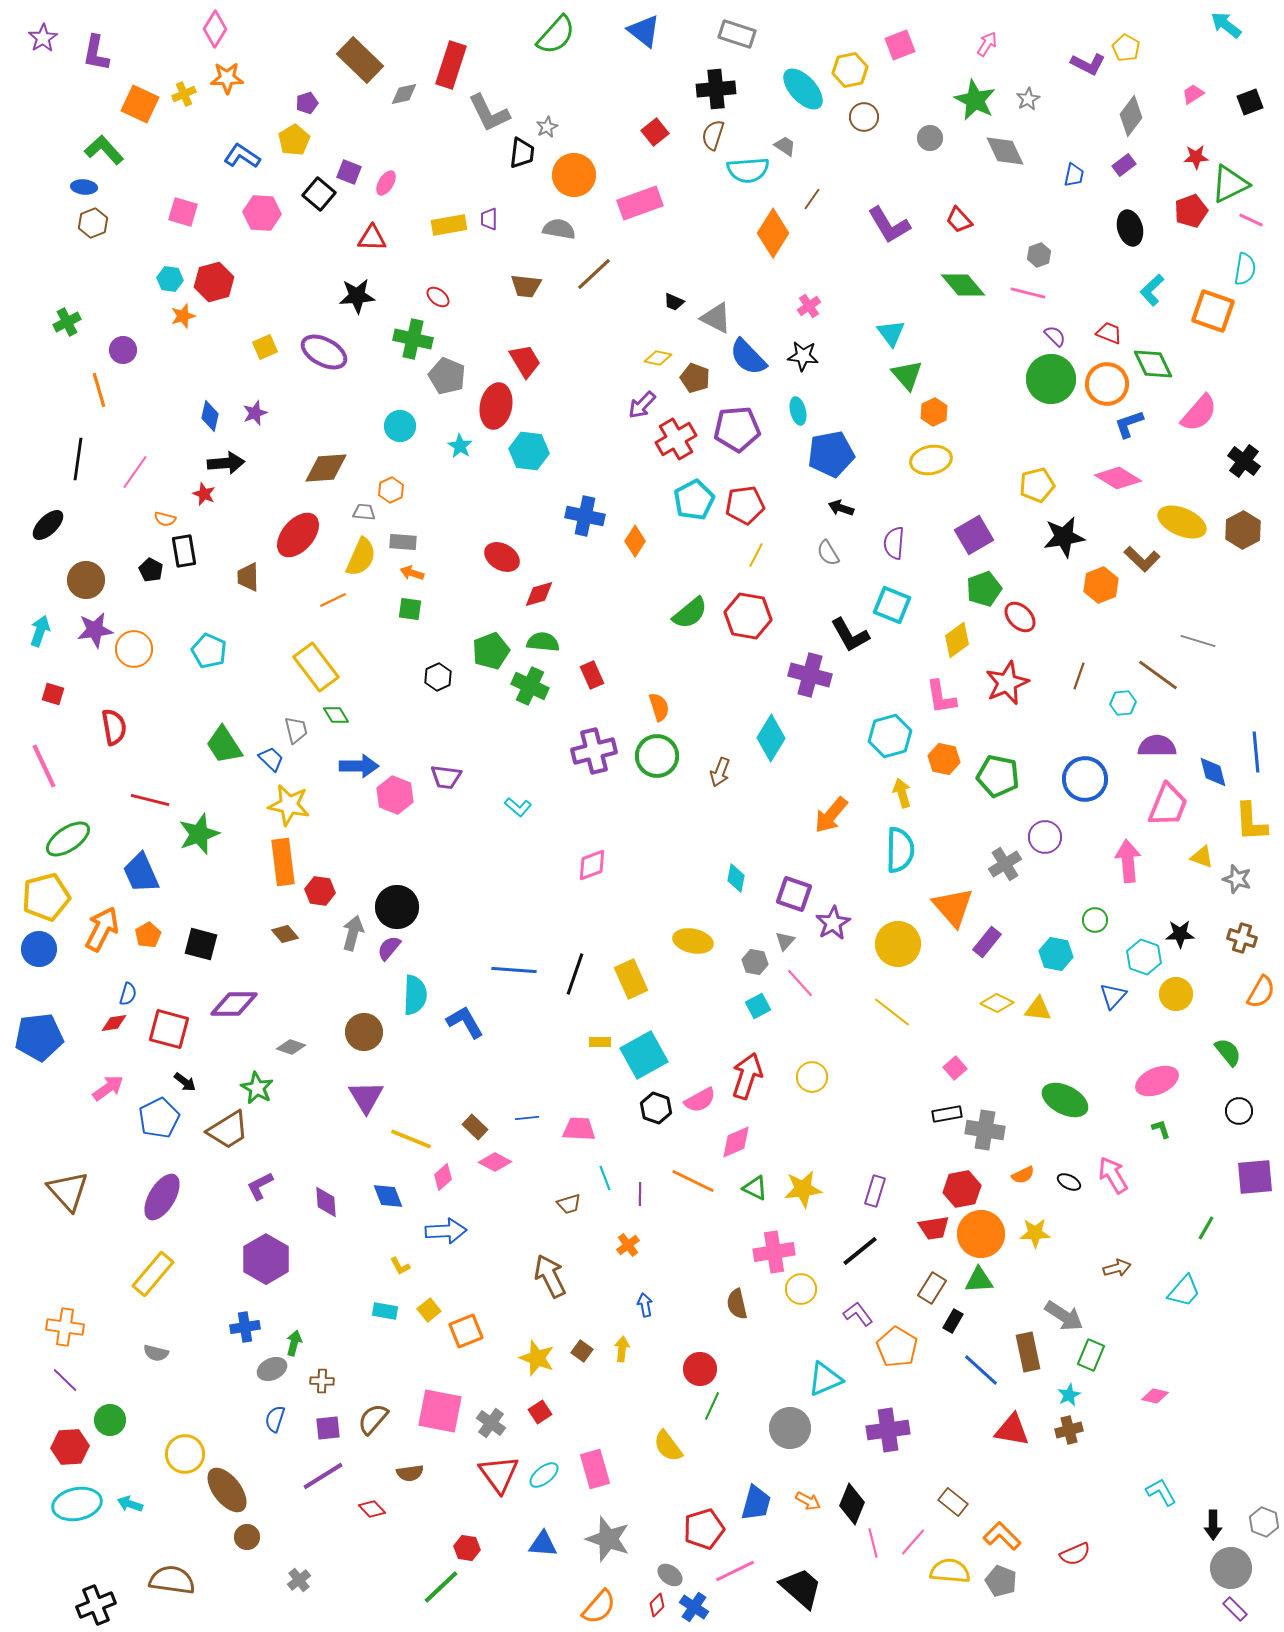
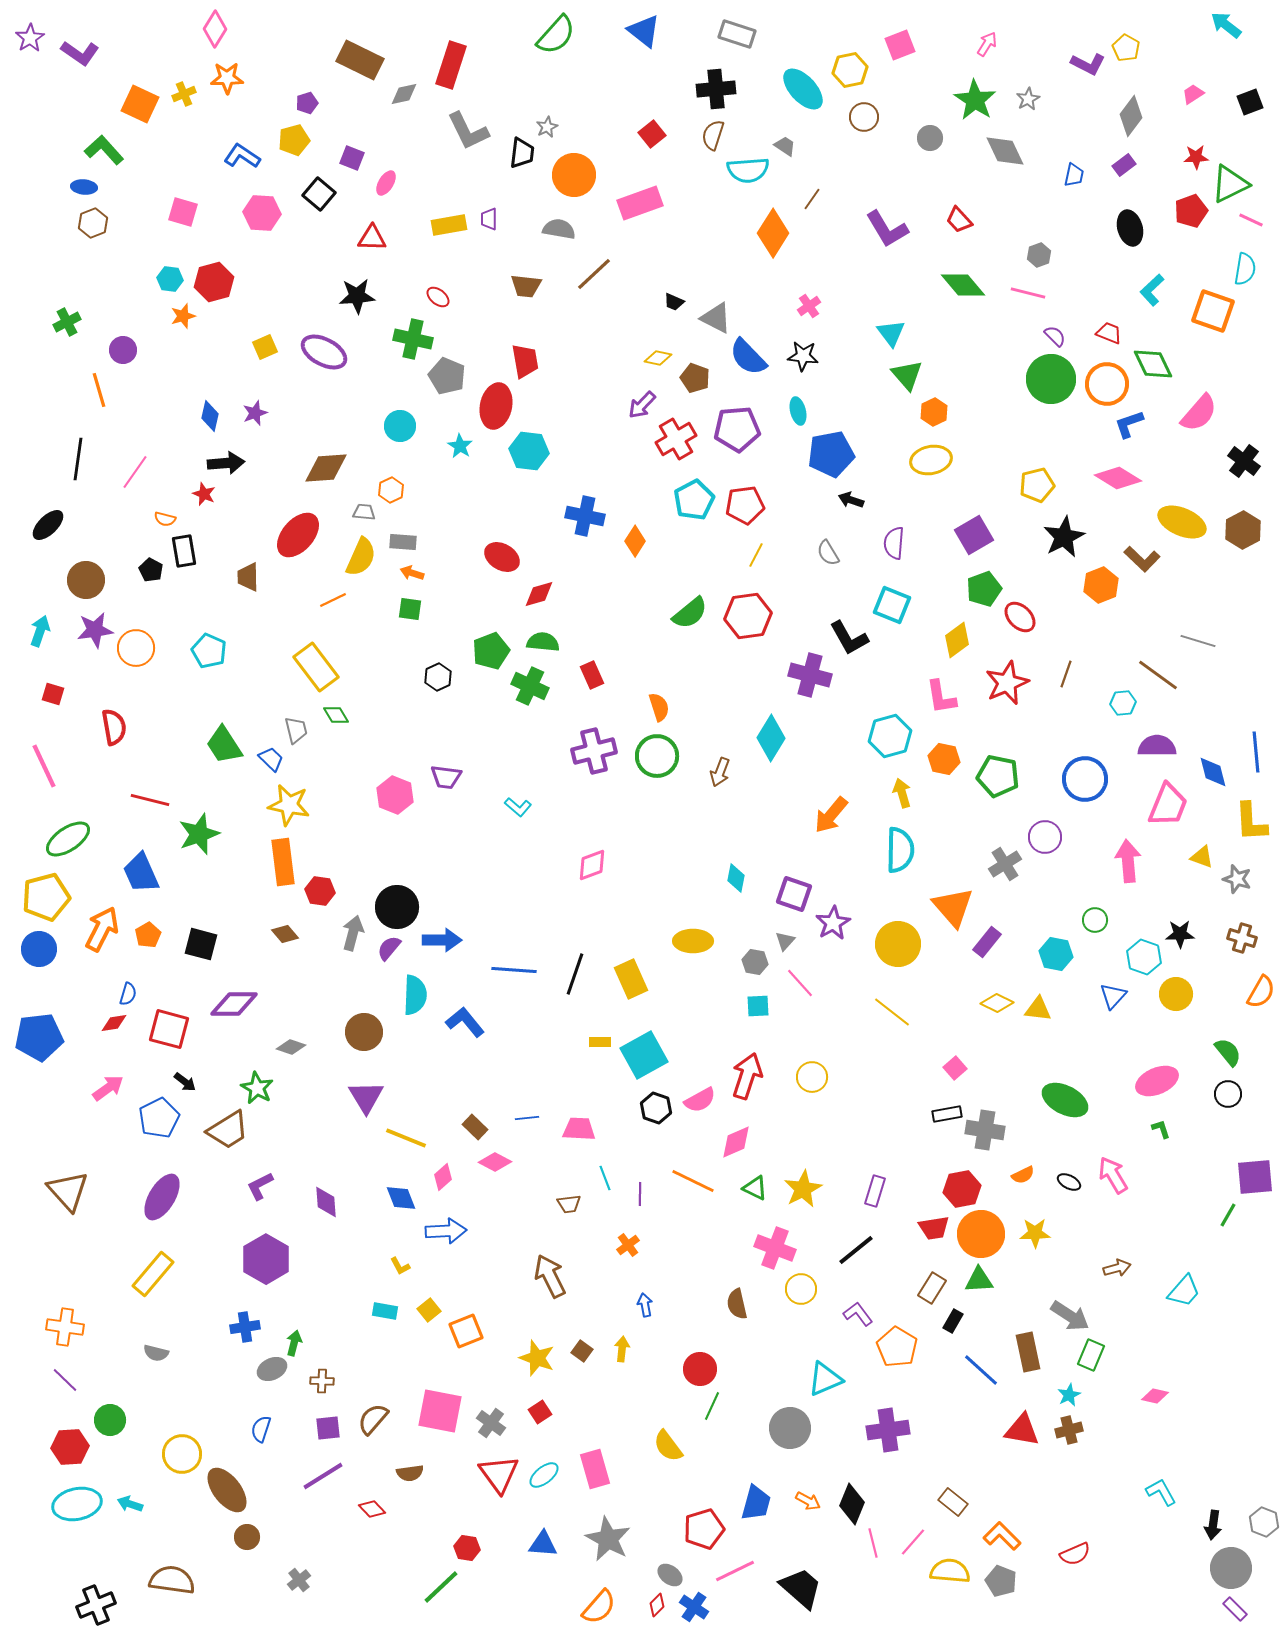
purple star at (43, 38): moved 13 px left
purple L-shape at (96, 53): moved 16 px left; rotated 66 degrees counterclockwise
brown rectangle at (360, 60): rotated 18 degrees counterclockwise
green star at (975, 100): rotated 6 degrees clockwise
gray L-shape at (489, 113): moved 21 px left, 18 px down
red square at (655, 132): moved 3 px left, 2 px down
yellow pentagon at (294, 140): rotated 16 degrees clockwise
purple square at (349, 172): moved 3 px right, 14 px up
purple L-shape at (889, 225): moved 2 px left, 4 px down
red trapezoid at (525, 361): rotated 21 degrees clockwise
black arrow at (841, 508): moved 10 px right, 8 px up
black star at (1064, 537): rotated 18 degrees counterclockwise
red hexagon at (748, 616): rotated 18 degrees counterclockwise
black L-shape at (850, 635): moved 1 px left, 3 px down
orange circle at (134, 649): moved 2 px right, 1 px up
brown line at (1079, 676): moved 13 px left, 2 px up
blue arrow at (359, 766): moved 83 px right, 174 px down
yellow ellipse at (693, 941): rotated 12 degrees counterclockwise
cyan square at (758, 1006): rotated 25 degrees clockwise
blue L-shape at (465, 1022): rotated 9 degrees counterclockwise
black circle at (1239, 1111): moved 11 px left, 17 px up
yellow line at (411, 1139): moved 5 px left, 1 px up
yellow star at (803, 1189): rotated 21 degrees counterclockwise
blue diamond at (388, 1196): moved 13 px right, 2 px down
brown trapezoid at (569, 1204): rotated 10 degrees clockwise
green line at (1206, 1228): moved 22 px right, 13 px up
black line at (860, 1251): moved 4 px left, 1 px up
pink cross at (774, 1252): moved 1 px right, 4 px up; rotated 30 degrees clockwise
gray arrow at (1064, 1316): moved 6 px right
blue semicircle at (275, 1419): moved 14 px left, 10 px down
red triangle at (1012, 1430): moved 10 px right
yellow circle at (185, 1454): moved 3 px left
black arrow at (1213, 1525): rotated 8 degrees clockwise
gray star at (608, 1539): rotated 9 degrees clockwise
